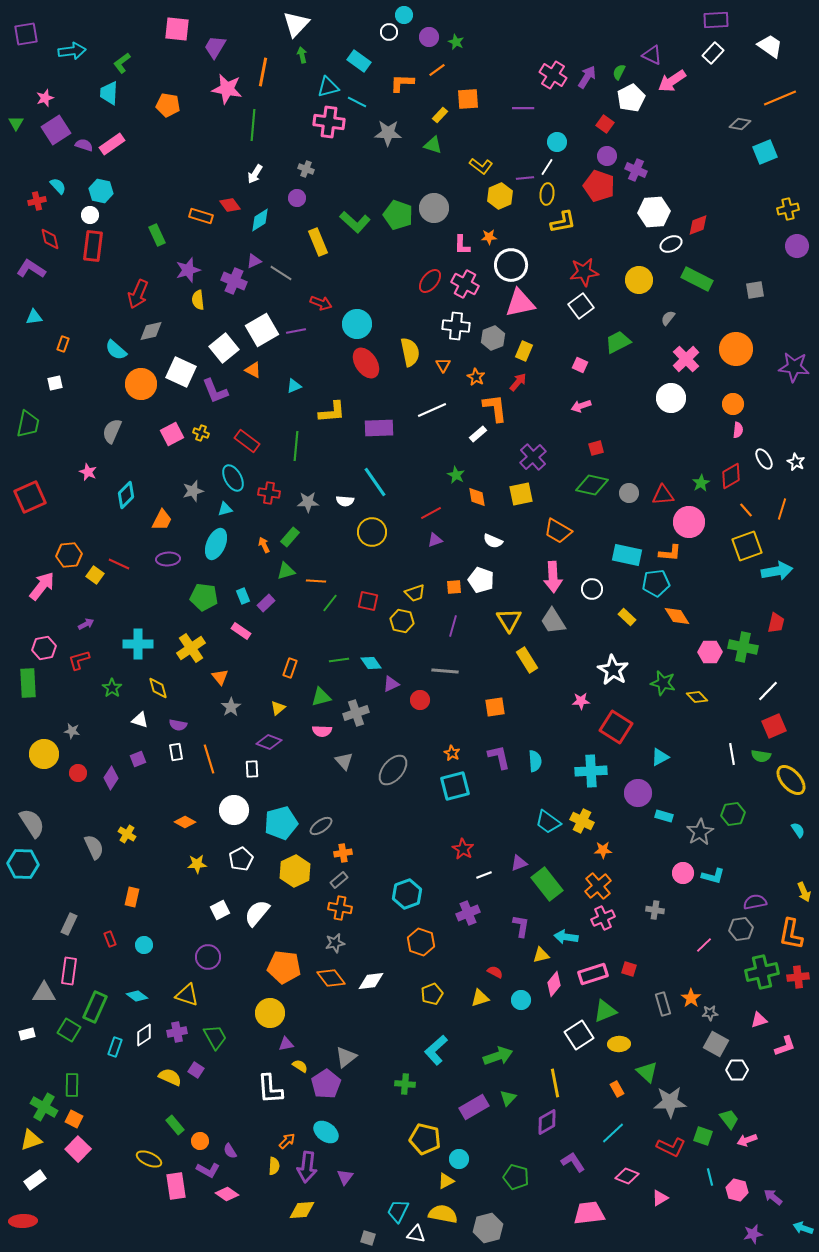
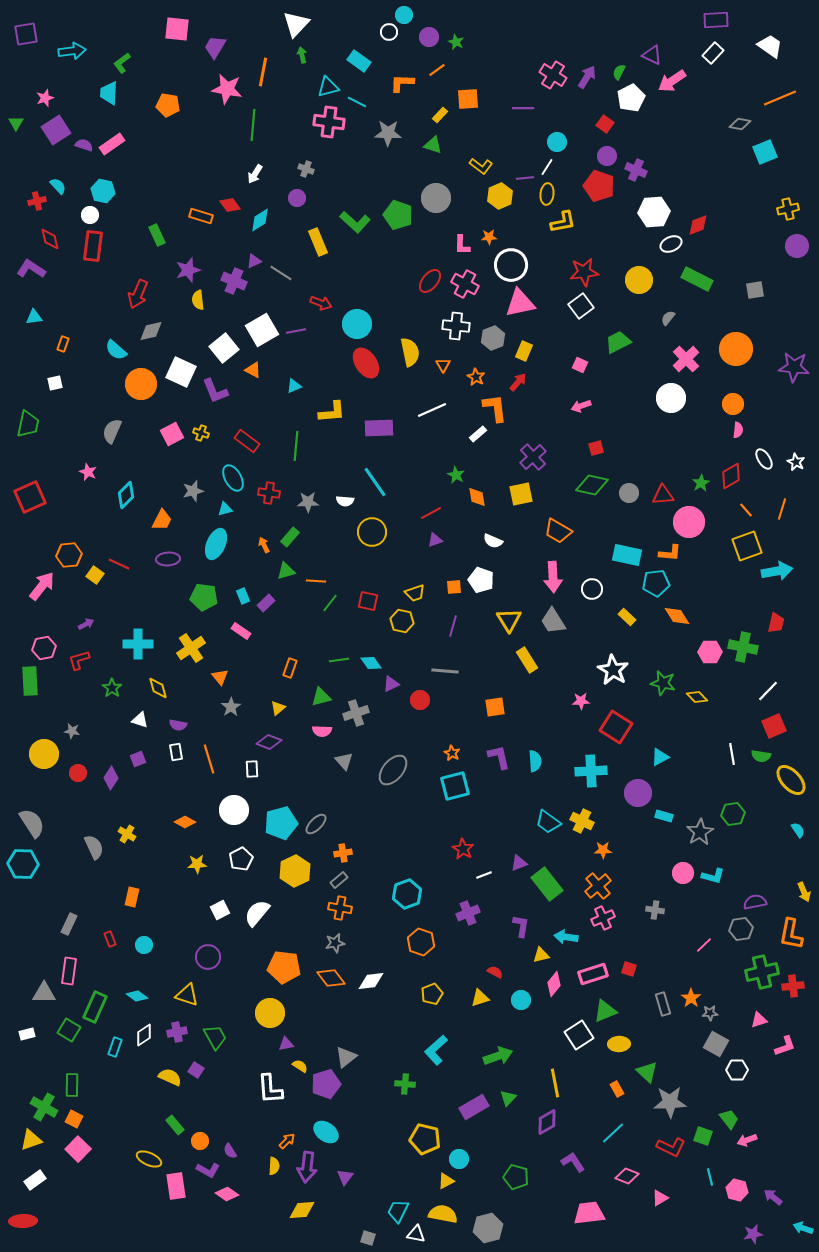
cyan hexagon at (101, 191): moved 2 px right
gray circle at (434, 208): moved 2 px right, 10 px up
green rectangle at (28, 683): moved 2 px right, 2 px up
gray ellipse at (321, 826): moved 5 px left, 2 px up; rotated 10 degrees counterclockwise
red cross at (798, 977): moved 5 px left, 9 px down
purple pentagon at (326, 1084): rotated 16 degrees clockwise
